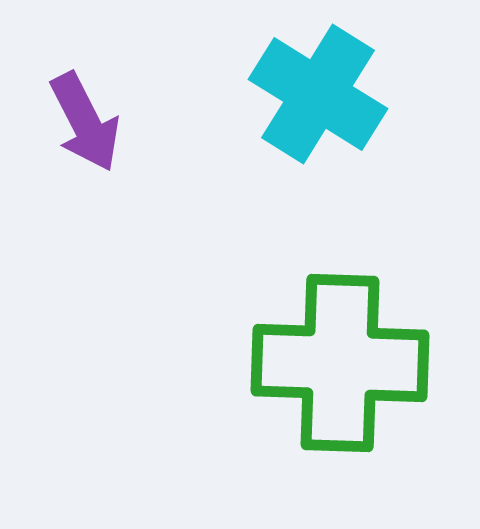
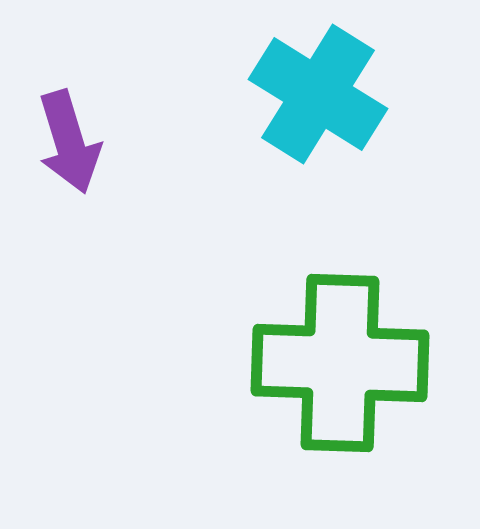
purple arrow: moved 16 px left, 20 px down; rotated 10 degrees clockwise
